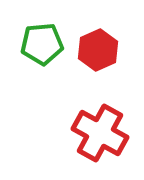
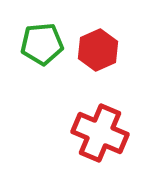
red cross: rotated 6 degrees counterclockwise
